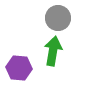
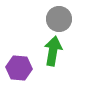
gray circle: moved 1 px right, 1 px down
